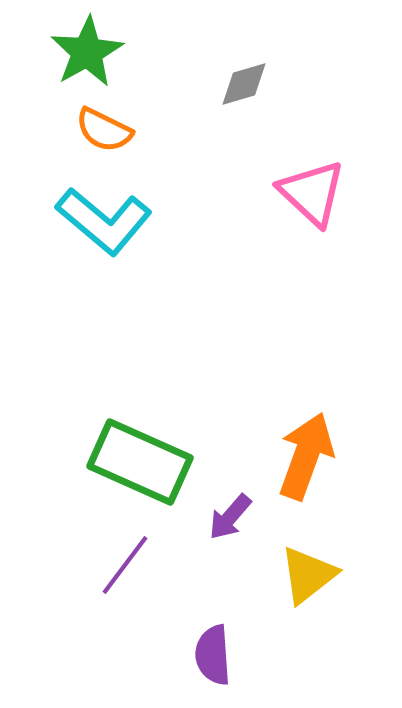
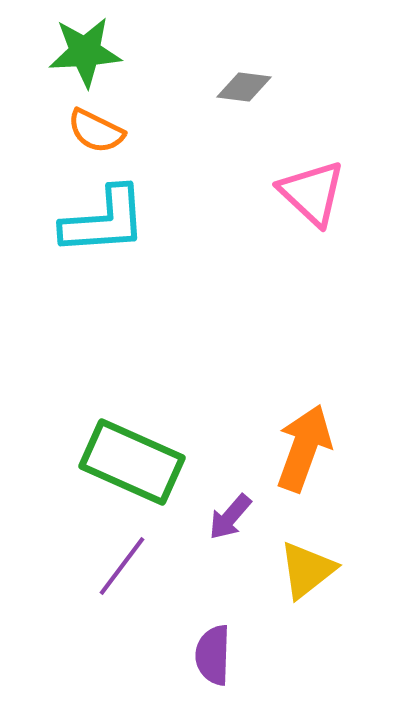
green star: moved 2 px left; rotated 26 degrees clockwise
gray diamond: moved 3 px down; rotated 24 degrees clockwise
orange semicircle: moved 8 px left, 1 px down
cyan L-shape: rotated 44 degrees counterclockwise
orange arrow: moved 2 px left, 8 px up
green rectangle: moved 8 px left
purple line: moved 3 px left, 1 px down
yellow triangle: moved 1 px left, 5 px up
purple semicircle: rotated 6 degrees clockwise
